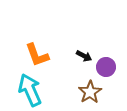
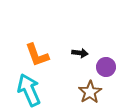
black arrow: moved 4 px left, 3 px up; rotated 21 degrees counterclockwise
cyan arrow: moved 1 px left
